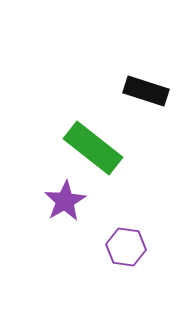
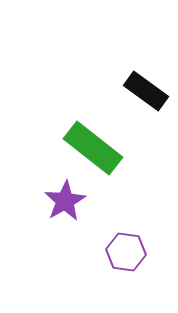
black rectangle: rotated 18 degrees clockwise
purple hexagon: moved 5 px down
